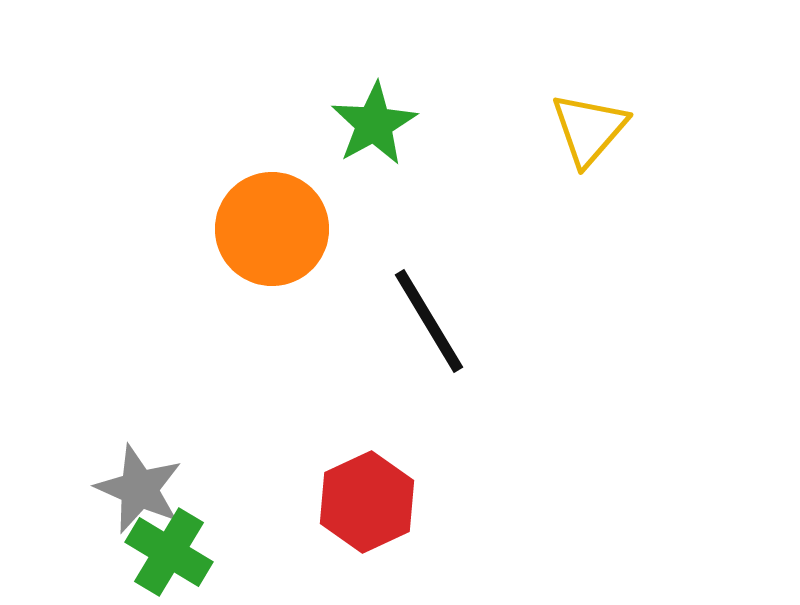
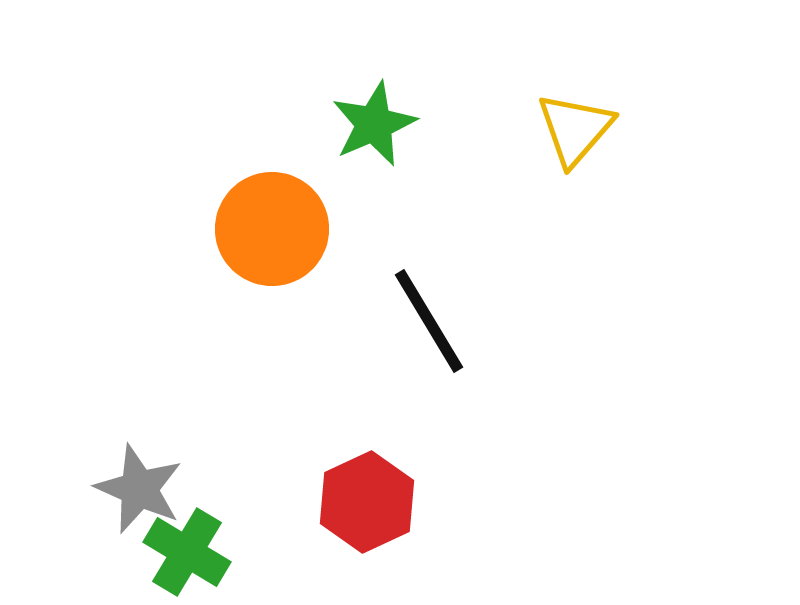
green star: rotated 6 degrees clockwise
yellow triangle: moved 14 px left
green cross: moved 18 px right
